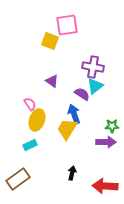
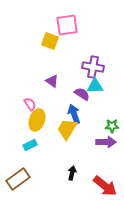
cyan triangle: rotated 36 degrees clockwise
red arrow: rotated 145 degrees counterclockwise
